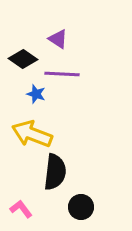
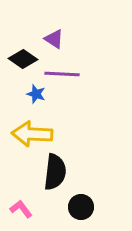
purple triangle: moved 4 px left
yellow arrow: rotated 18 degrees counterclockwise
